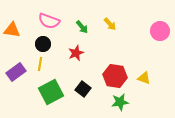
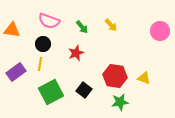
yellow arrow: moved 1 px right, 1 px down
black square: moved 1 px right, 1 px down
